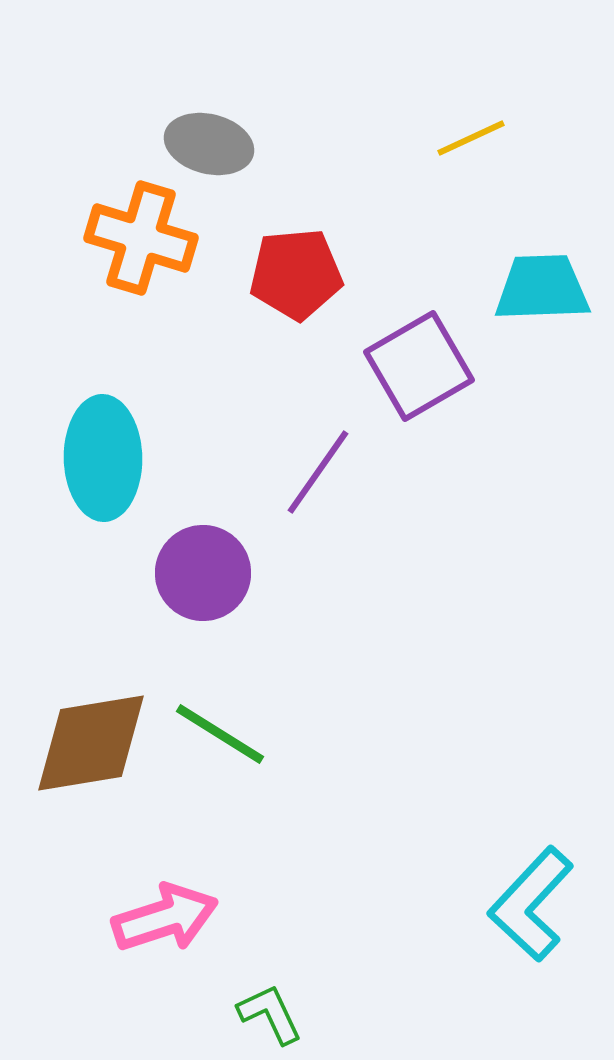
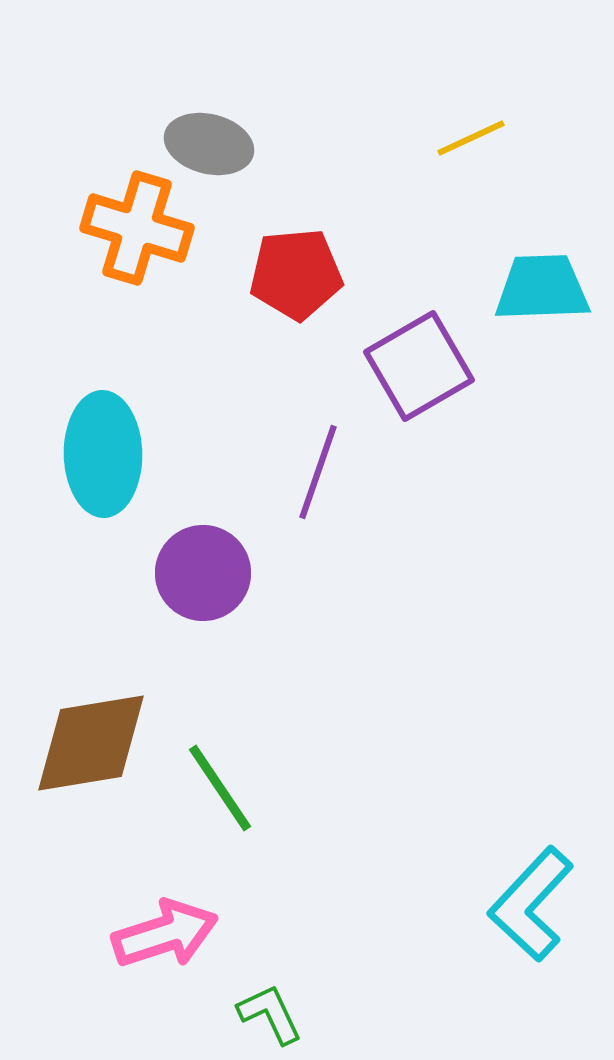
orange cross: moved 4 px left, 10 px up
cyan ellipse: moved 4 px up
purple line: rotated 16 degrees counterclockwise
green line: moved 54 px down; rotated 24 degrees clockwise
pink arrow: moved 16 px down
